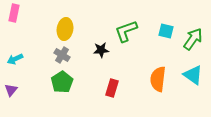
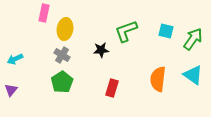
pink rectangle: moved 30 px right
